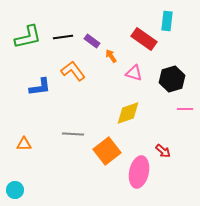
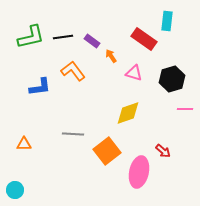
green L-shape: moved 3 px right
